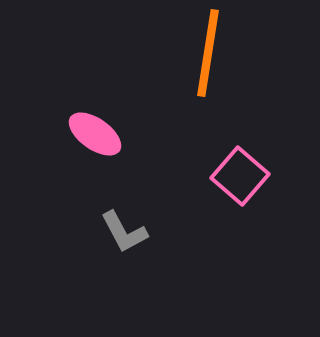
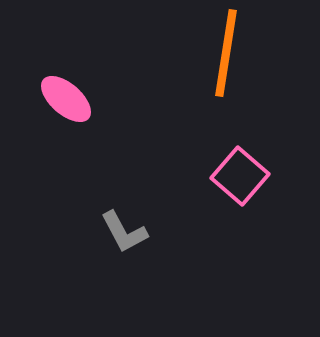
orange line: moved 18 px right
pink ellipse: moved 29 px left, 35 px up; rotated 6 degrees clockwise
